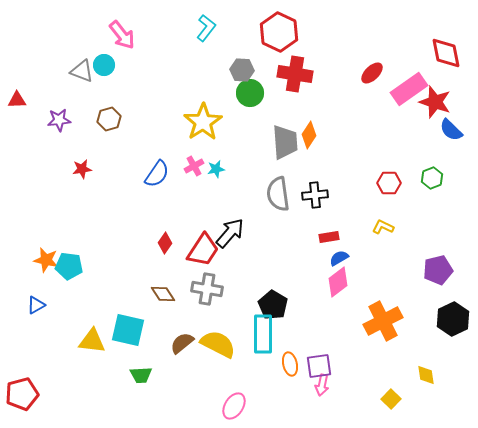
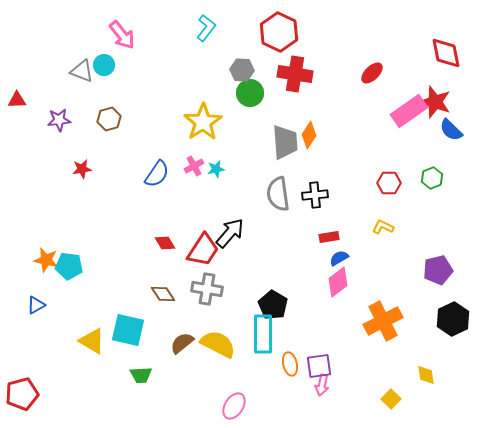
pink rectangle at (409, 89): moved 22 px down
red diamond at (165, 243): rotated 65 degrees counterclockwise
yellow triangle at (92, 341): rotated 24 degrees clockwise
